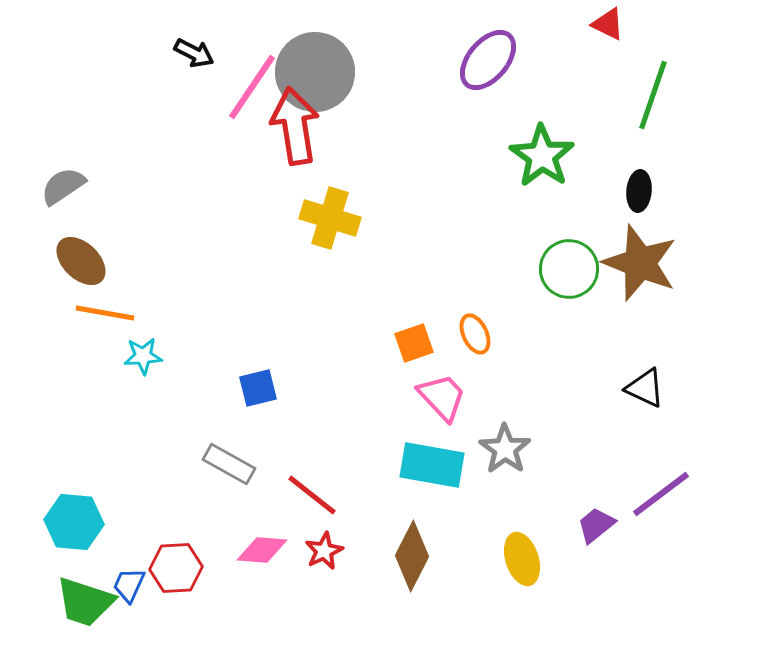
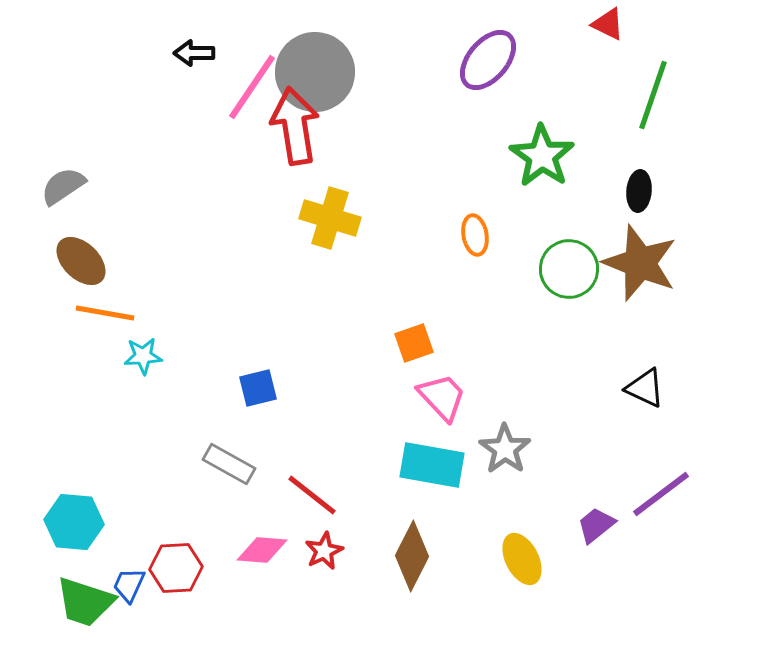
black arrow: rotated 153 degrees clockwise
orange ellipse: moved 99 px up; rotated 15 degrees clockwise
yellow ellipse: rotated 9 degrees counterclockwise
